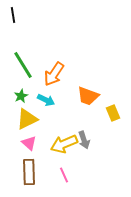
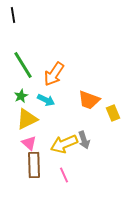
orange trapezoid: moved 1 px right, 4 px down
brown rectangle: moved 5 px right, 7 px up
